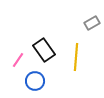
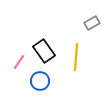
black rectangle: moved 1 px down
pink line: moved 1 px right, 2 px down
blue circle: moved 5 px right
